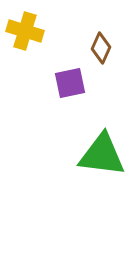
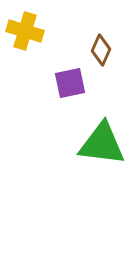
brown diamond: moved 2 px down
green triangle: moved 11 px up
